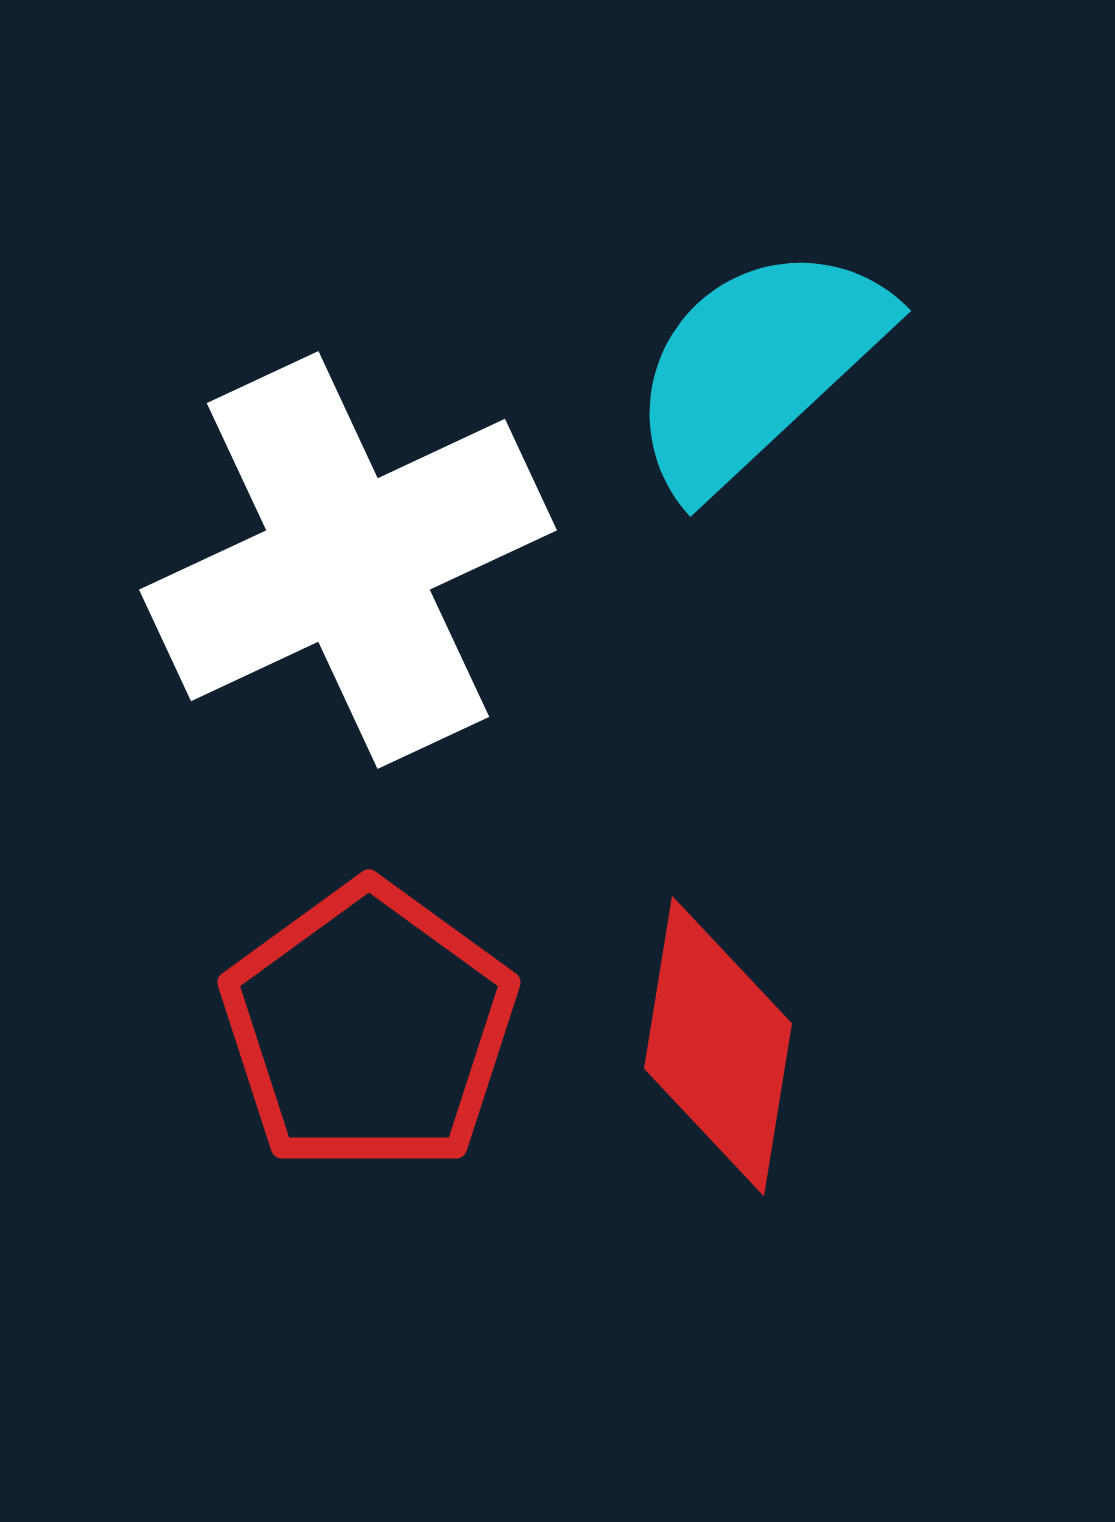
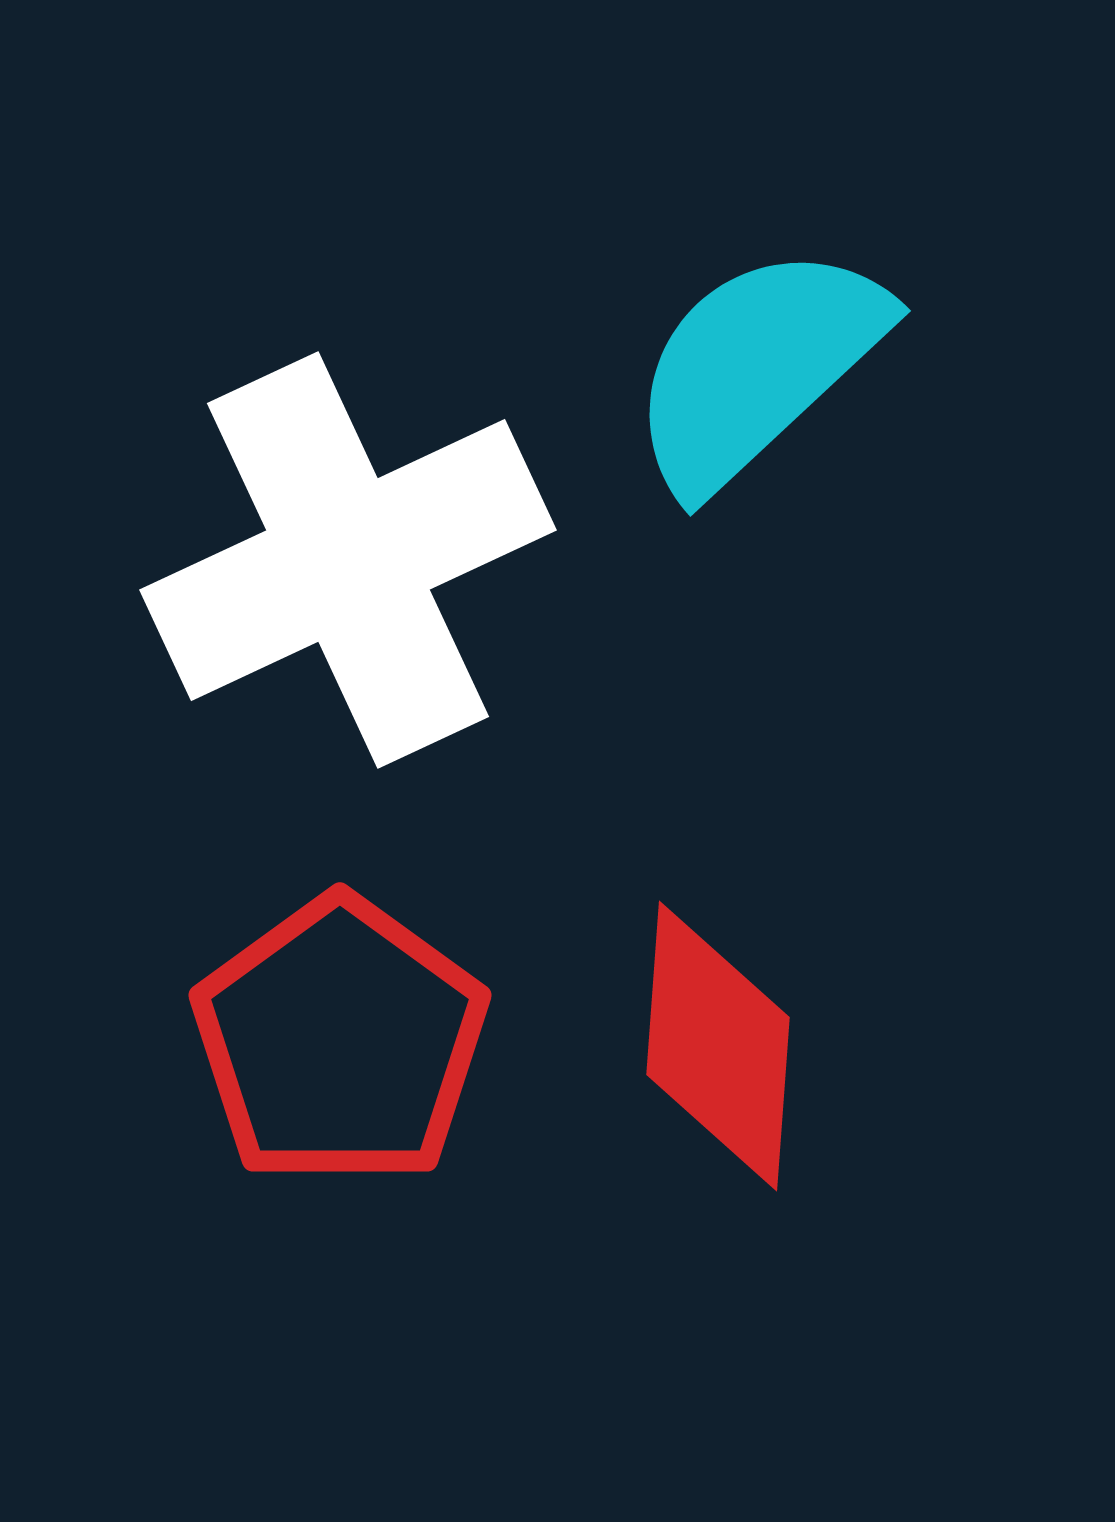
red pentagon: moved 29 px left, 13 px down
red diamond: rotated 5 degrees counterclockwise
